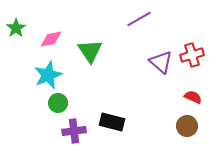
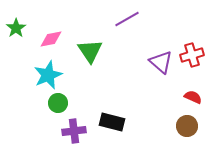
purple line: moved 12 px left
